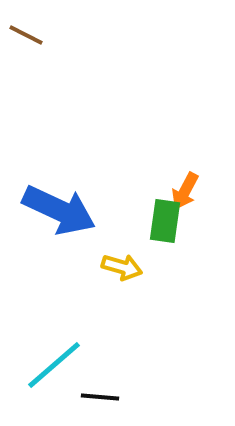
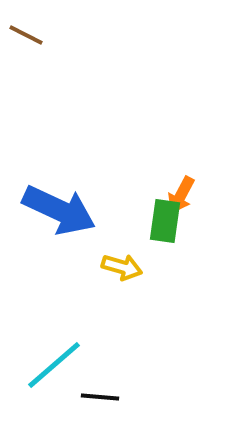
orange arrow: moved 4 px left, 4 px down
